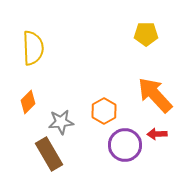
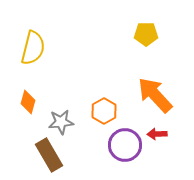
yellow semicircle: rotated 16 degrees clockwise
orange diamond: rotated 30 degrees counterclockwise
brown rectangle: moved 1 px down
